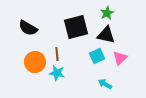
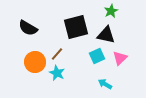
green star: moved 4 px right, 2 px up
brown line: rotated 48 degrees clockwise
cyan star: rotated 14 degrees clockwise
